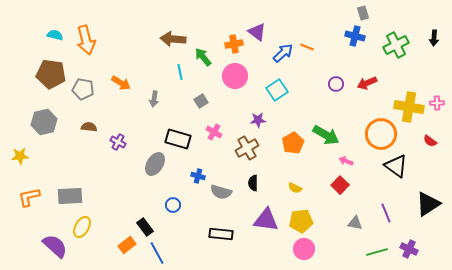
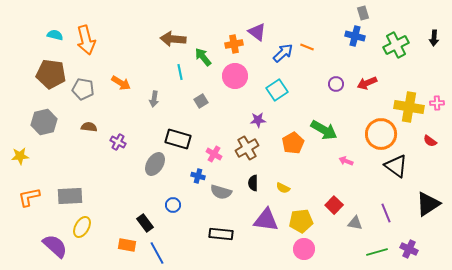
pink cross at (214, 132): moved 22 px down
green arrow at (326, 135): moved 2 px left, 5 px up
red square at (340, 185): moved 6 px left, 20 px down
yellow semicircle at (295, 188): moved 12 px left
black rectangle at (145, 227): moved 4 px up
orange rectangle at (127, 245): rotated 48 degrees clockwise
